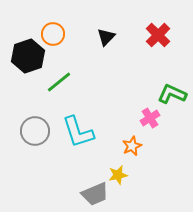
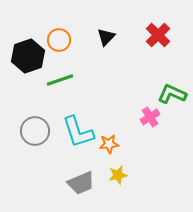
orange circle: moved 6 px right, 6 px down
green line: moved 1 px right, 2 px up; rotated 20 degrees clockwise
pink cross: moved 1 px up
orange star: moved 23 px left, 2 px up; rotated 18 degrees clockwise
gray trapezoid: moved 14 px left, 11 px up
